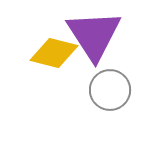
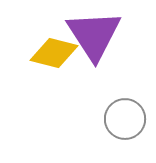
gray circle: moved 15 px right, 29 px down
